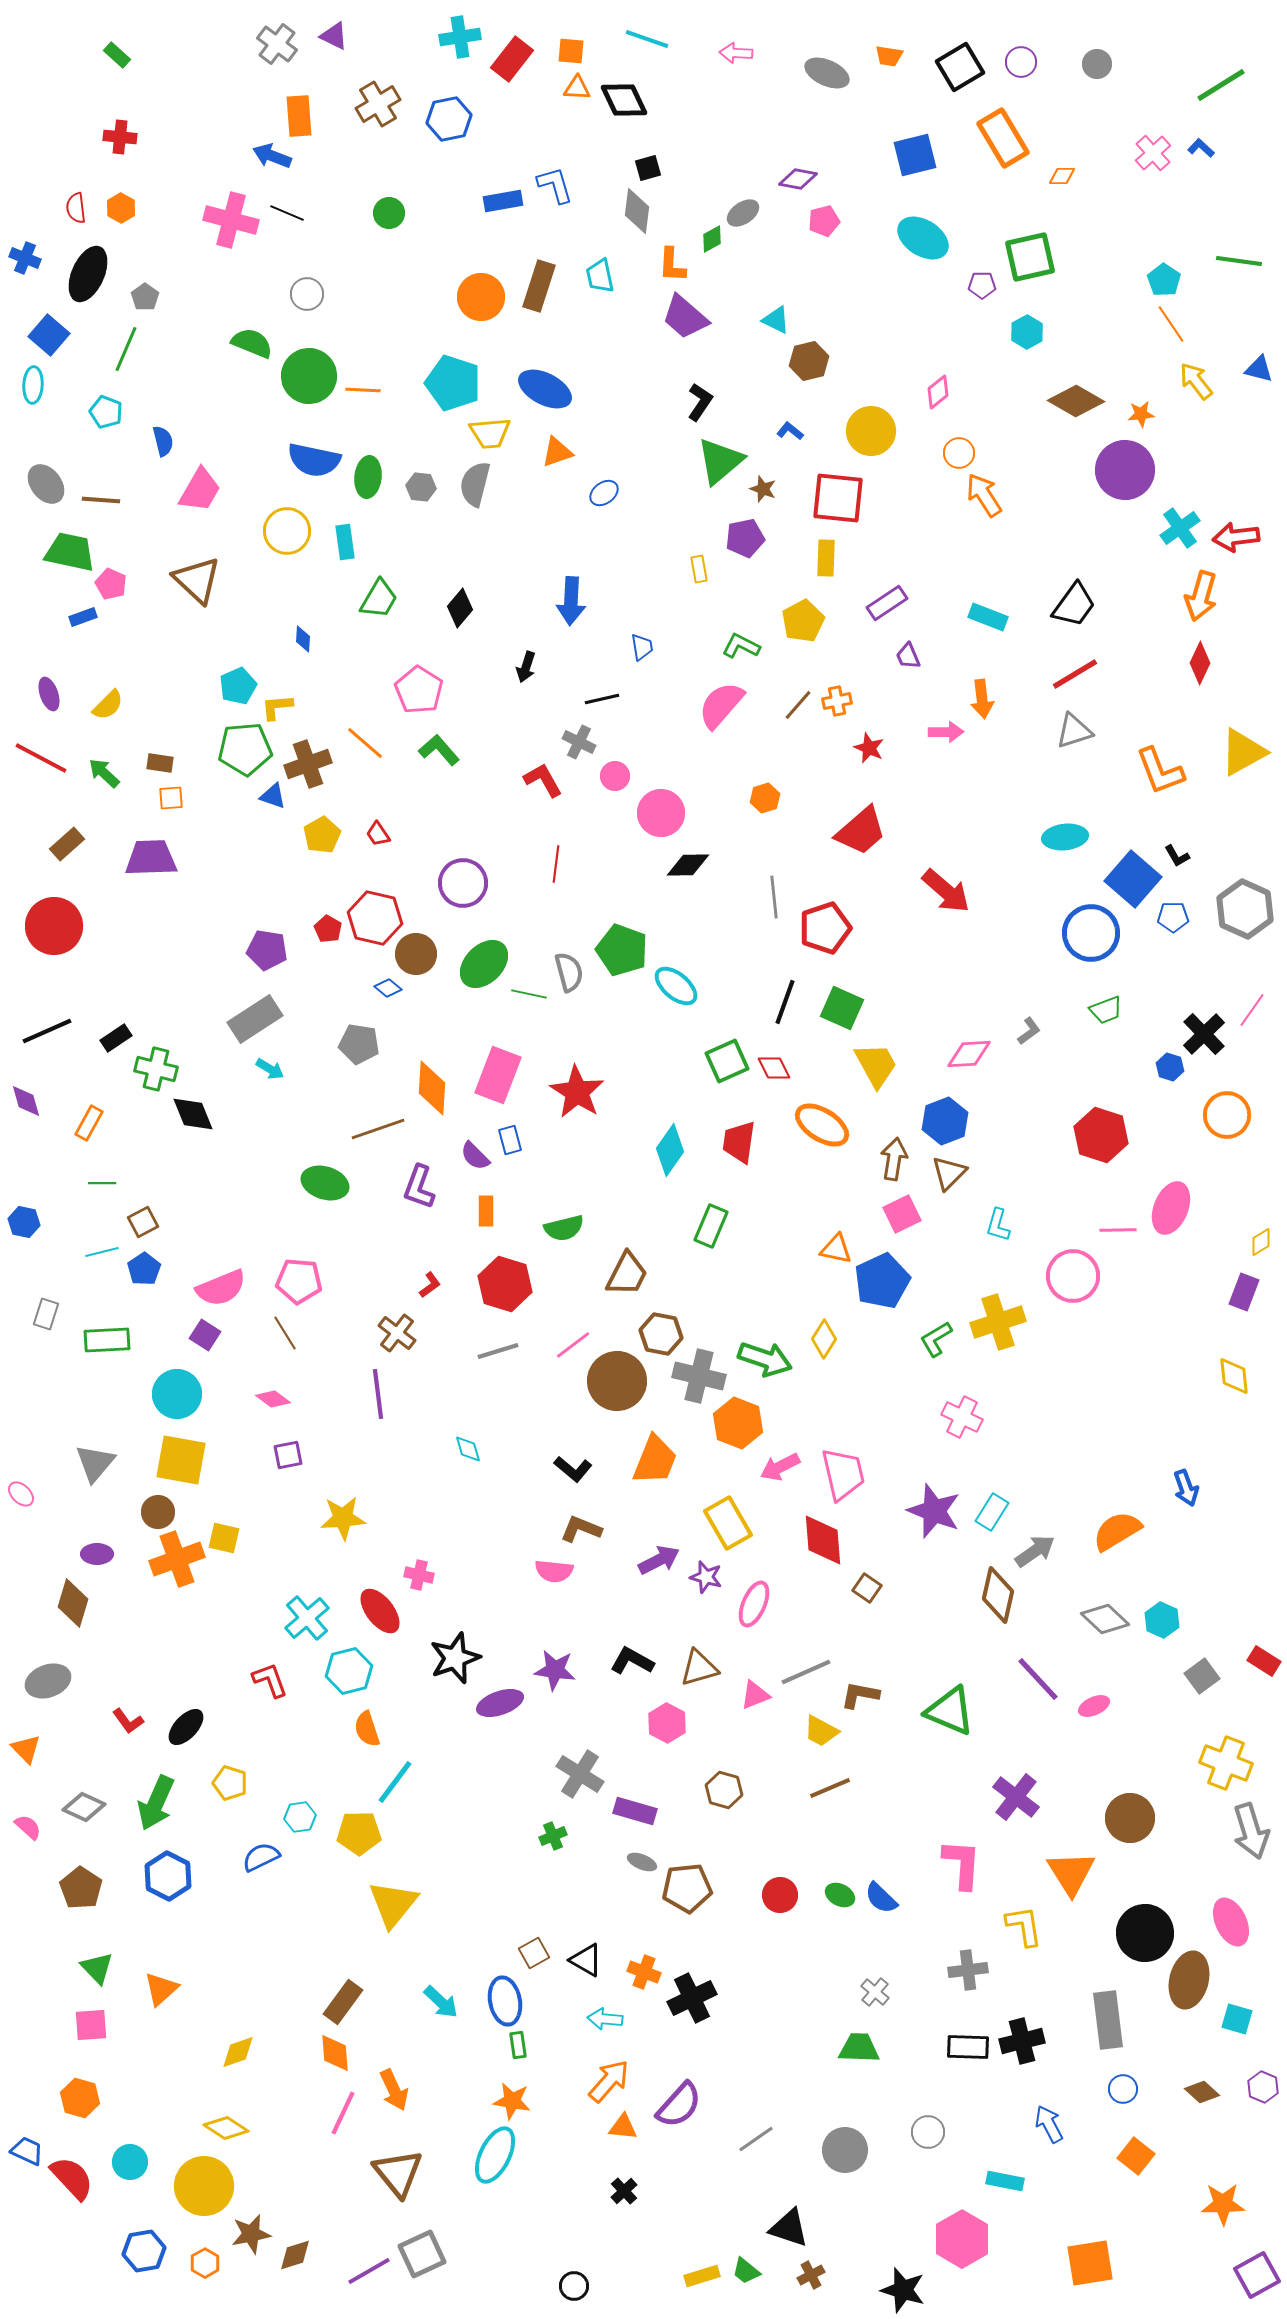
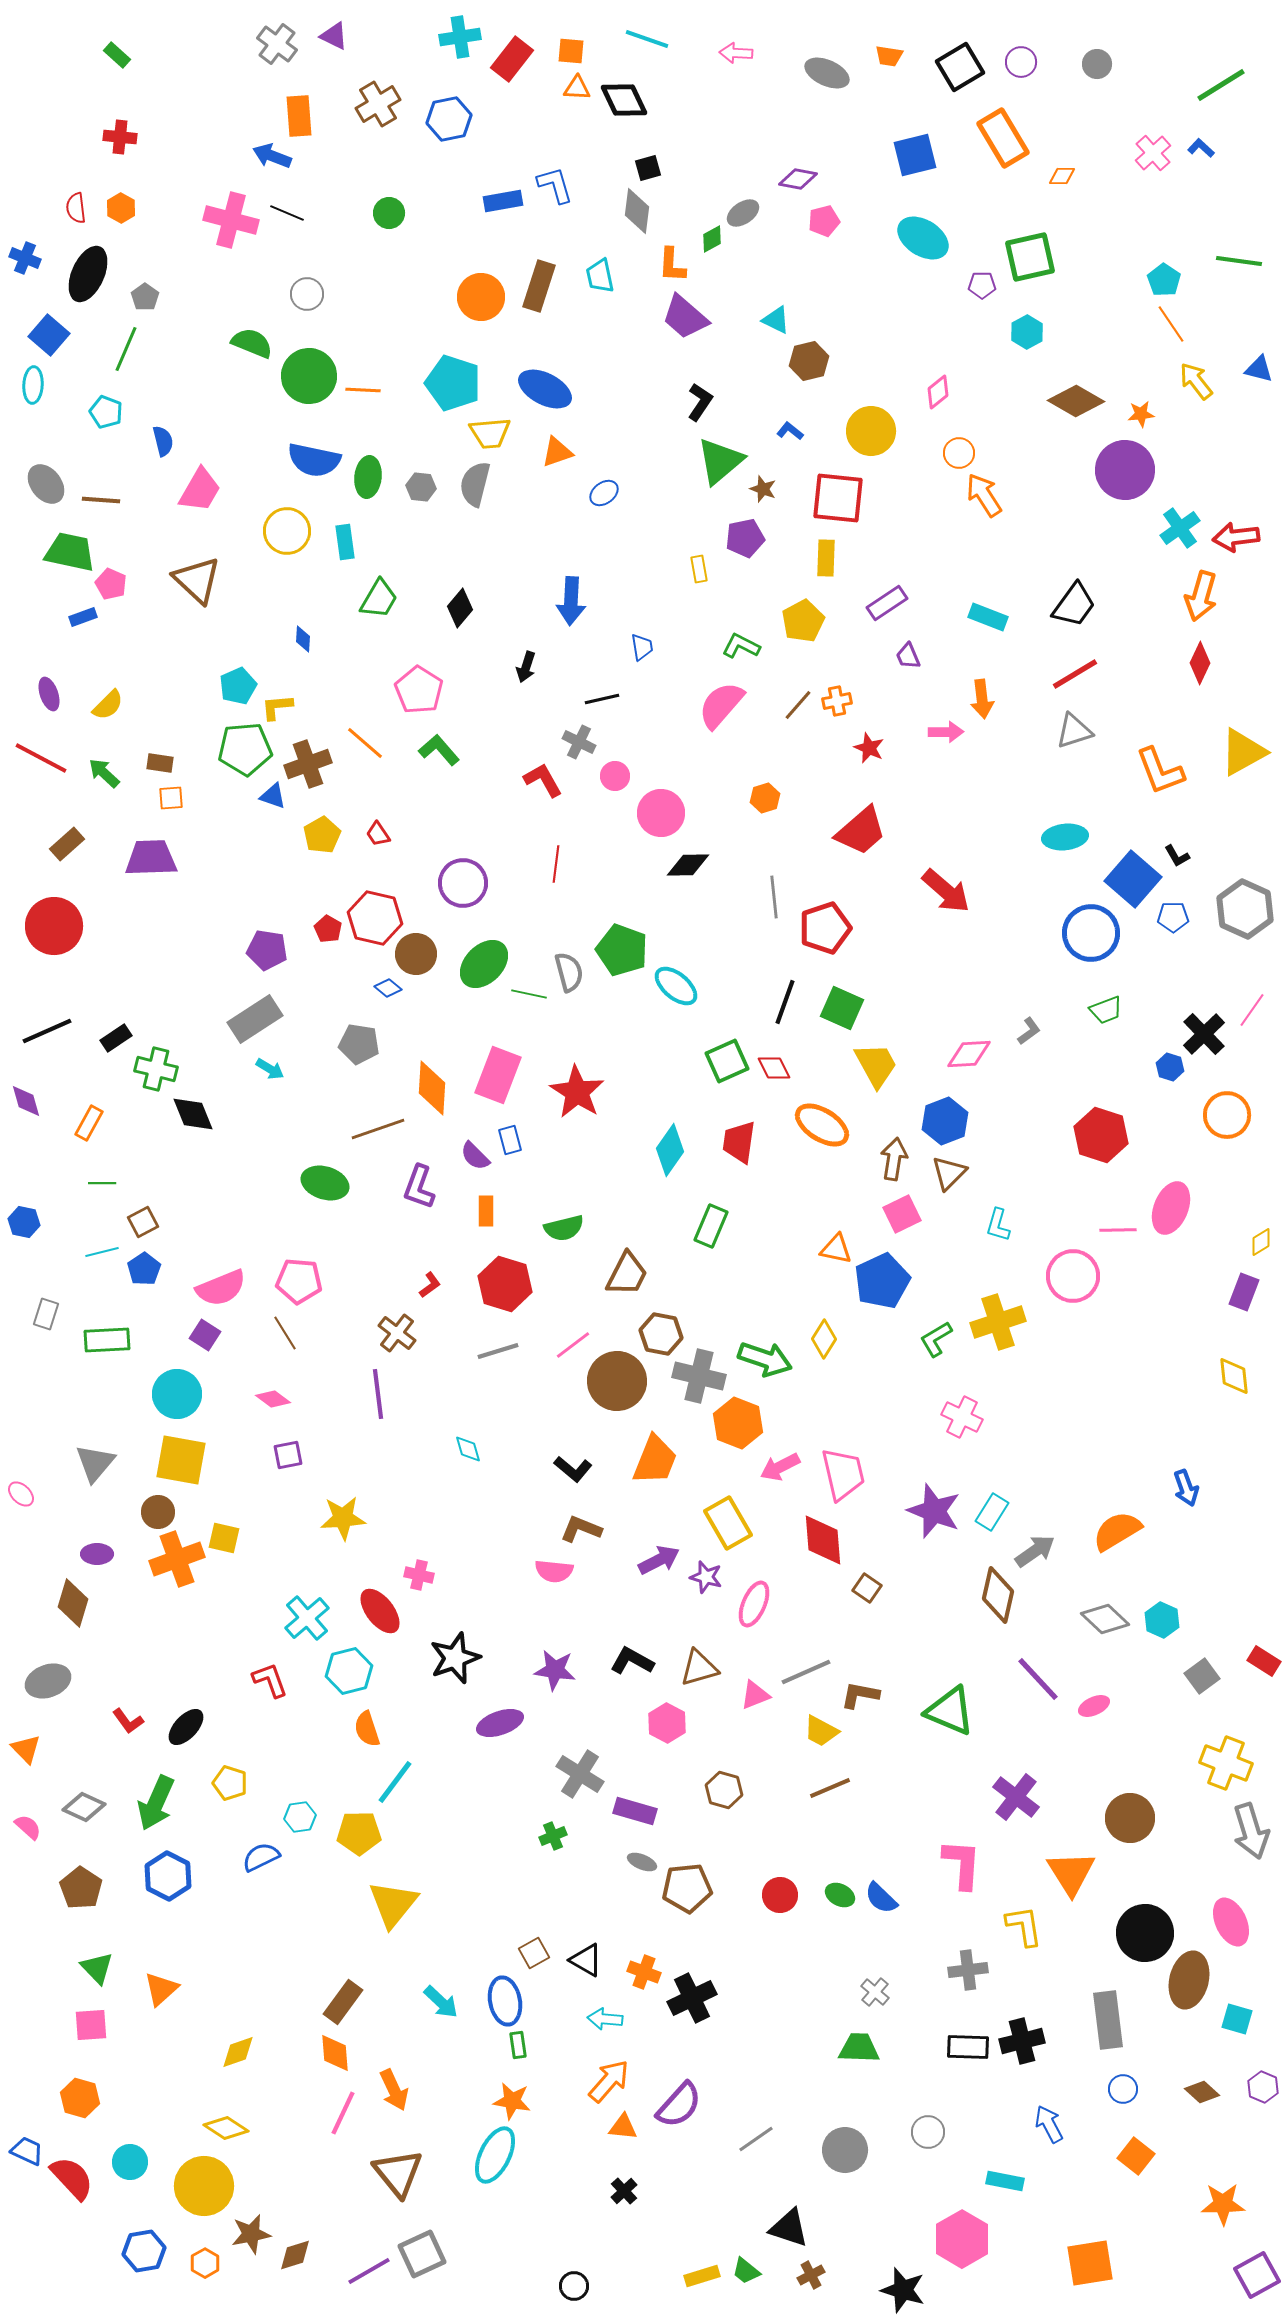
purple ellipse at (500, 1703): moved 20 px down
